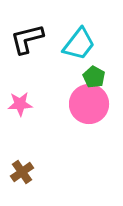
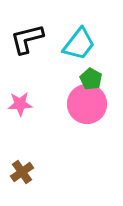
green pentagon: moved 3 px left, 2 px down
pink circle: moved 2 px left
